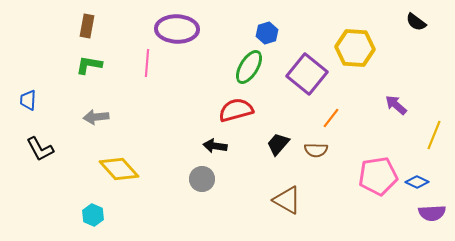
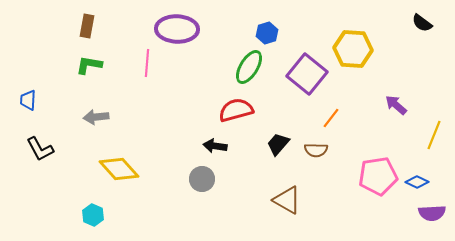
black semicircle: moved 6 px right, 1 px down
yellow hexagon: moved 2 px left, 1 px down
